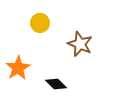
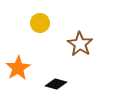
brown star: rotated 10 degrees clockwise
black diamond: rotated 30 degrees counterclockwise
